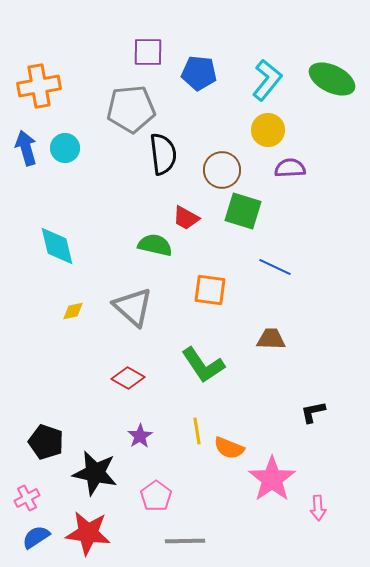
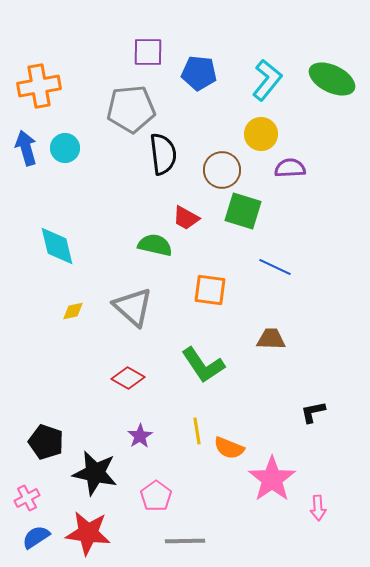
yellow circle: moved 7 px left, 4 px down
